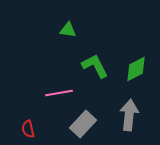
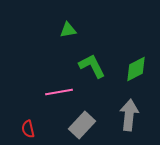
green triangle: rotated 18 degrees counterclockwise
green L-shape: moved 3 px left
pink line: moved 1 px up
gray rectangle: moved 1 px left, 1 px down
